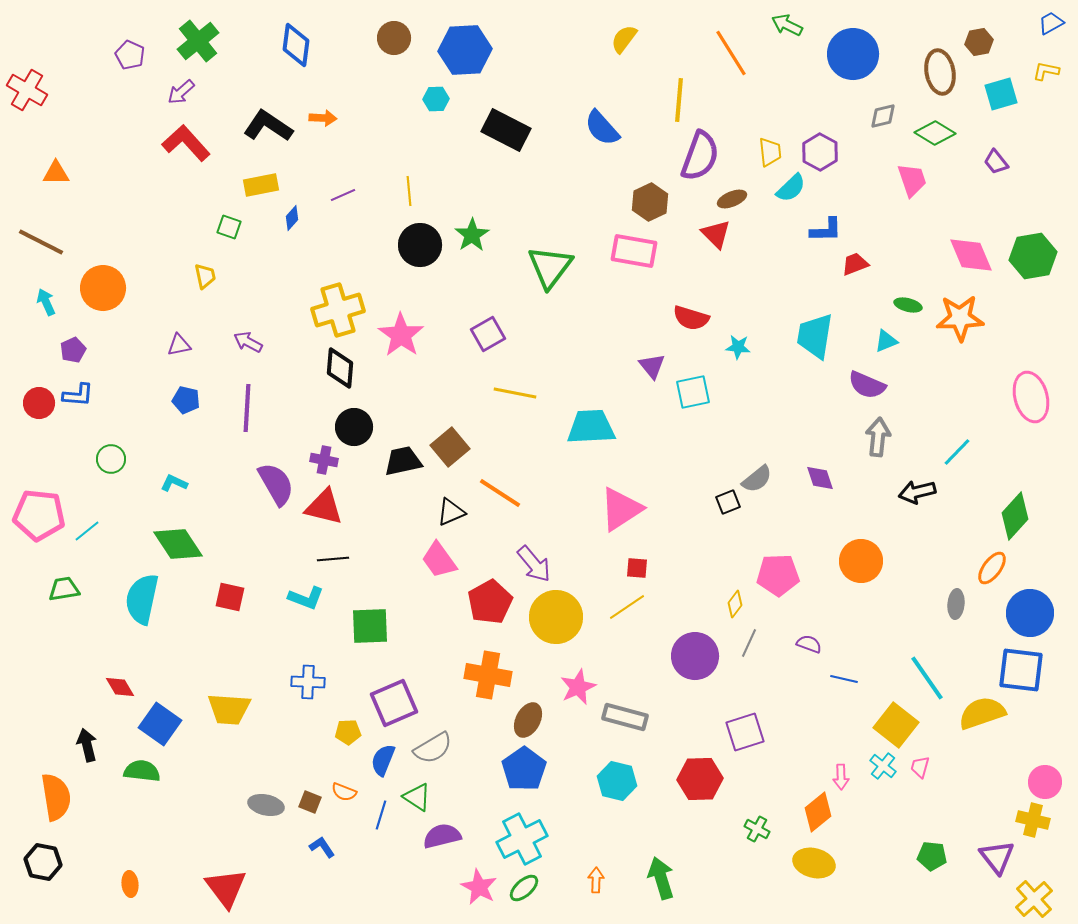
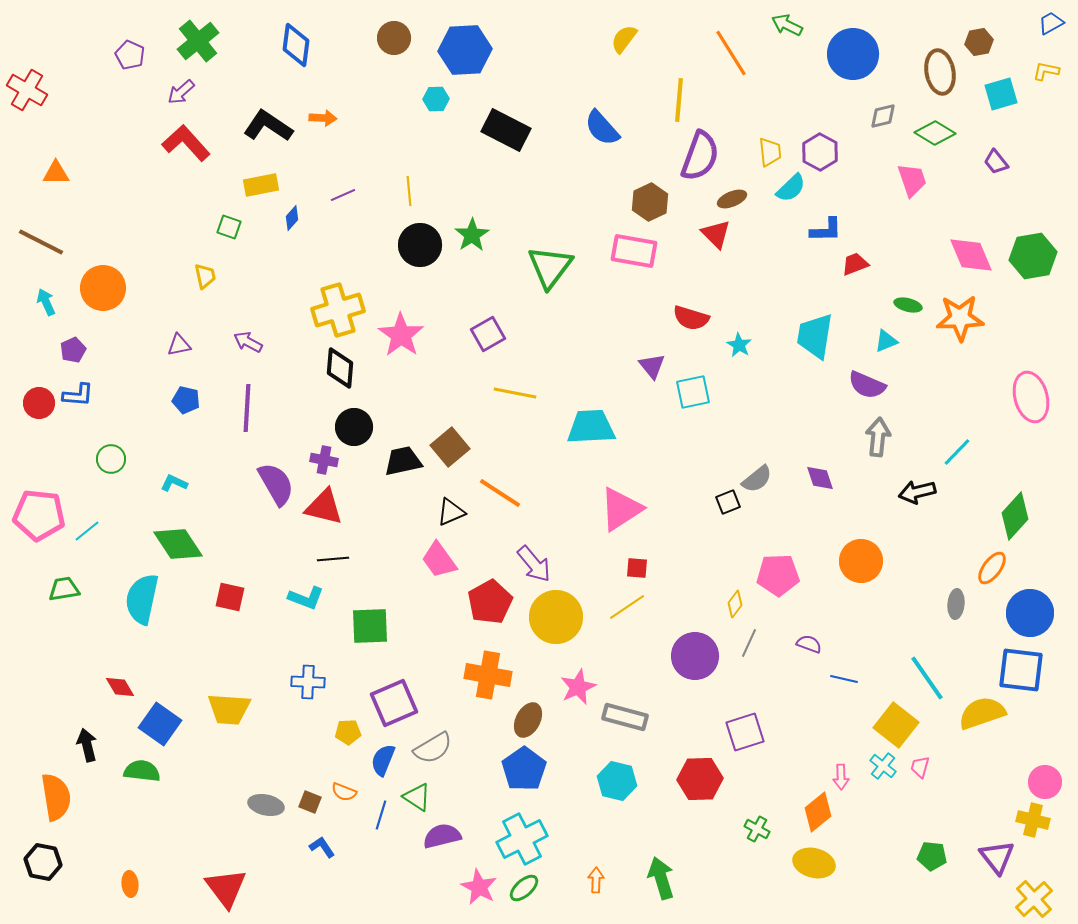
cyan star at (738, 347): moved 1 px right, 2 px up; rotated 25 degrees clockwise
